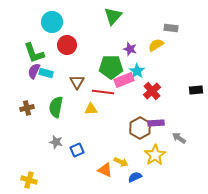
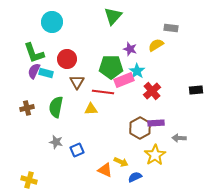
red circle: moved 14 px down
gray arrow: rotated 32 degrees counterclockwise
